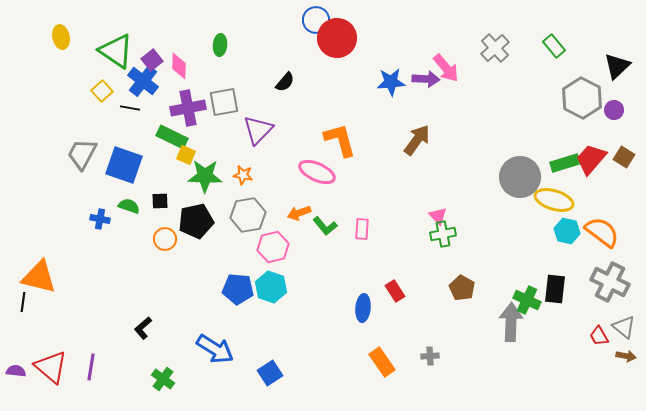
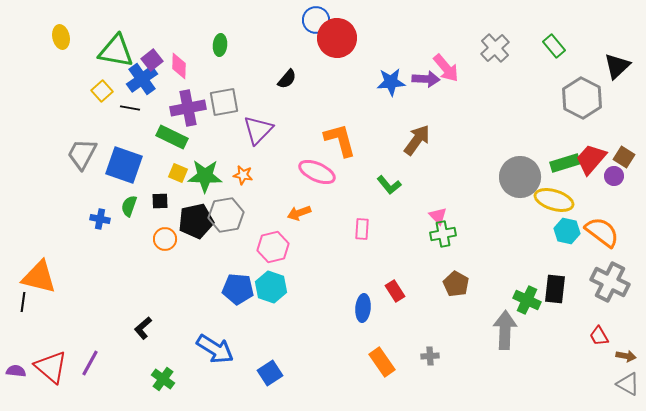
green triangle at (116, 51): rotated 24 degrees counterclockwise
blue cross at (143, 81): moved 1 px left, 2 px up; rotated 16 degrees clockwise
black semicircle at (285, 82): moved 2 px right, 3 px up
purple circle at (614, 110): moved 66 px down
yellow square at (186, 155): moved 8 px left, 18 px down
green semicircle at (129, 206): rotated 90 degrees counterclockwise
gray hexagon at (248, 215): moved 22 px left
green L-shape at (325, 226): moved 64 px right, 41 px up
brown pentagon at (462, 288): moved 6 px left, 4 px up
gray arrow at (511, 322): moved 6 px left, 8 px down
gray triangle at (624, 327): moved 4 px right, 57 px down; rotated 10 degrees counterclockwise
purple line at (91, 367): moved 1 px left, 4 px up; rotated 20 degrees clockwise
